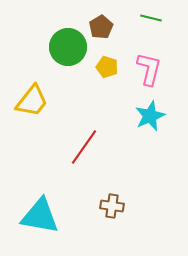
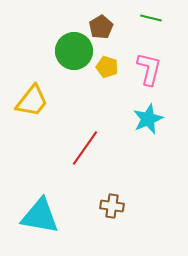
green circle: moved 6 px right, 4 px down
cyan star: moved 2 px left, 3 px down
red line: moved 1 px right, 1 px down
